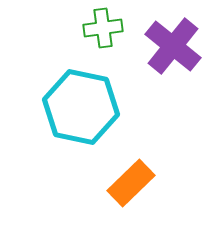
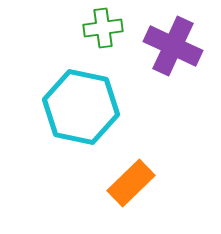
purple cross: rotated 14 degrees counterclockwise
